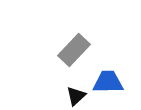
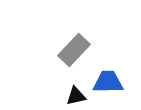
black triangle: rotated 30 degrees clockwise
